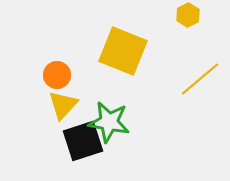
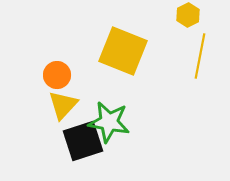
yellow line: moved 23 px up; rotated 39 degrees counterclockwise
